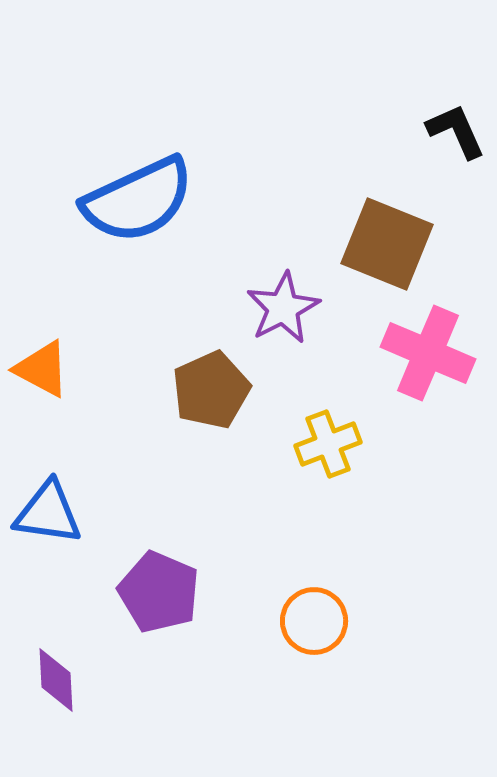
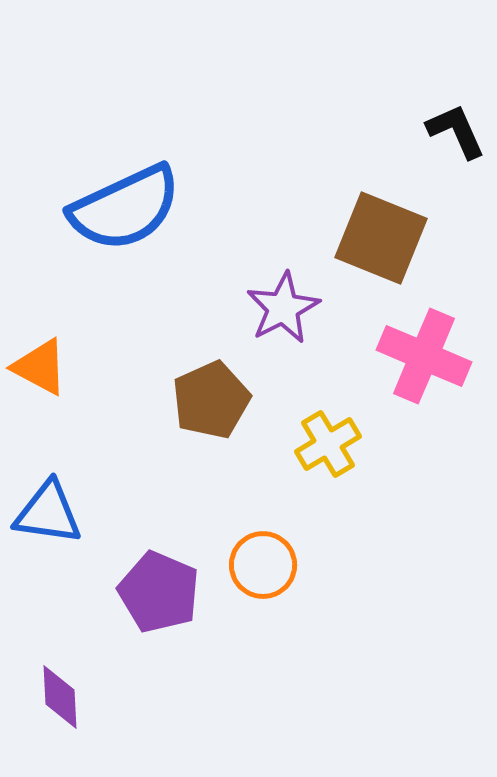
blue semicircle: moved 13 px left, 8 px down
brown square: moved 6 px left, 6 px up
pink cross: moved 4 px left, 3 px down
orange triangle: moved 2 px left, 2 px up
brown pentagon: moved 10 px down
yellow cross: rotated 10 degrees counterclockwise
orange circle: moved 51 px left, 56 px up
purple diamond: moved 4 px right, 17 px down
